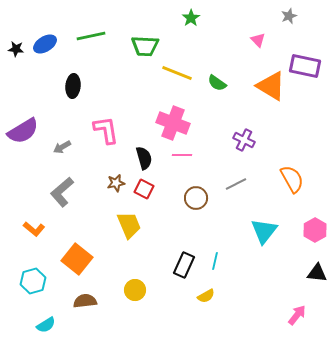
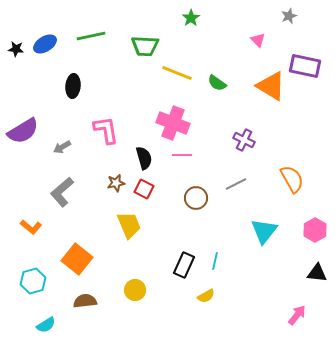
orange L-shape: moved 3 px left, 2 px up
